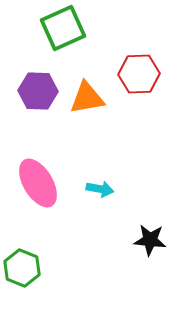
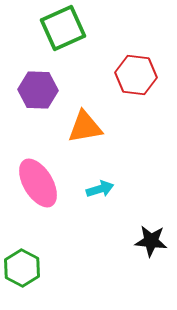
red hexagon: moved 3 px left, 1 px down; rotated 9 degrees clockwise
purple hexagon: moved 1 px up
orange triangle: moved 2 px left, 29 px down
cyan arrow: rotated 28 degrees counterclockwise
black star: moved 1 px right, 1 px down
green hexagon: rotated 6 degrees clockwise
